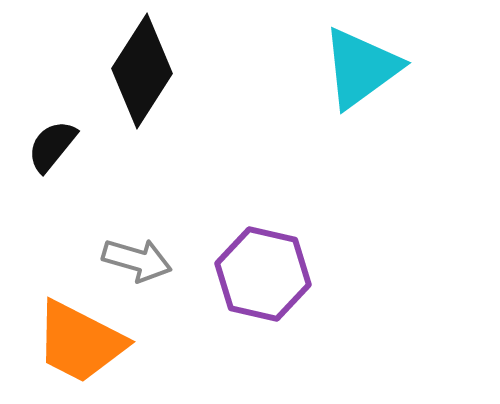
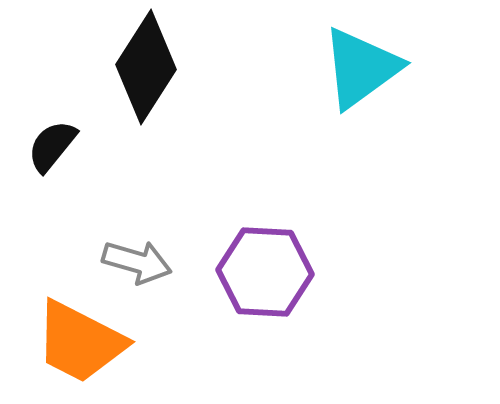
black diamond: moved 4 px right, 4 px up
gray arrow: moved 2 px down
purple hexagon: moved 2 px right, 2 px up; rotated 10 degrees counterclockwise
